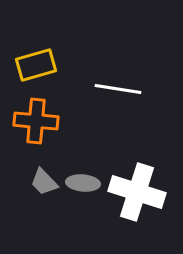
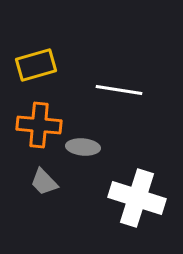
white line: moved 1 px right, 1 px down
orange cross: moved 3 px right, 4 px down
gray ellipse: moved 36 px up
white cross: moved 6 px down
